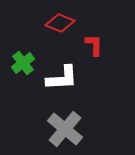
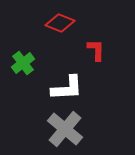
red L-shape: moved 2 px right, 5 px down
white L-shape: moved 5 px right, 10 px down
